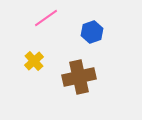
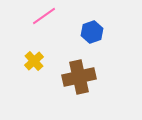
pink line: moved 2 px left, 2 px up
